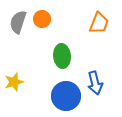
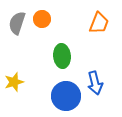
gray semicircle: moved 1 px left, 1 px down
